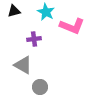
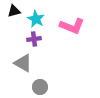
cyan star: moved 10 px left, 7 px down
gray triangle: moved 2 px up
